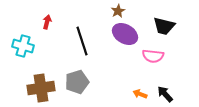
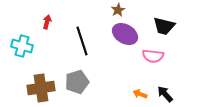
brown star: moved 1 px up
cyan cross: moved 1 px left
